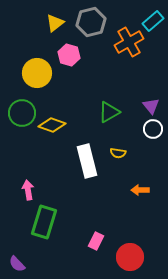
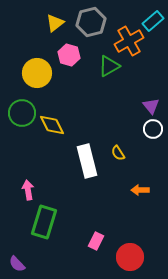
orange cross: moved 1 px up
green triangle: moved 46 px up
yellow diamond: rotated 44 degrees clockwise
yellow semicircle: rotated 49 degrees clockwise
